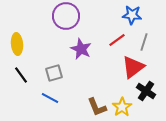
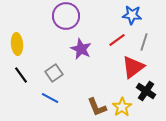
gray square: rotated 18 degrees counterclockwise
